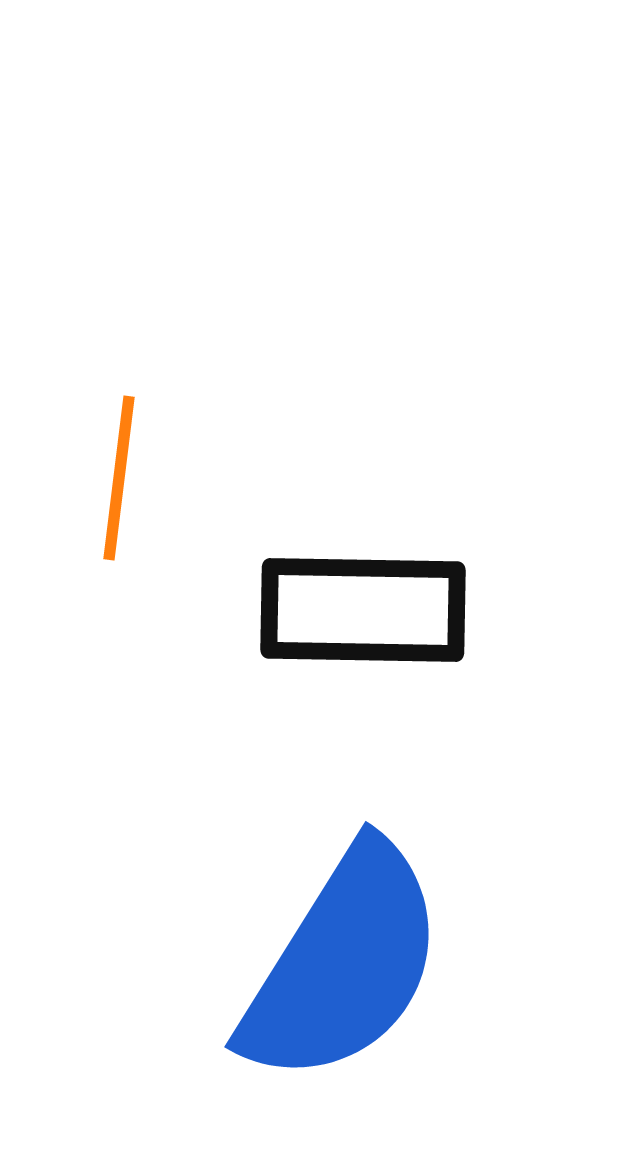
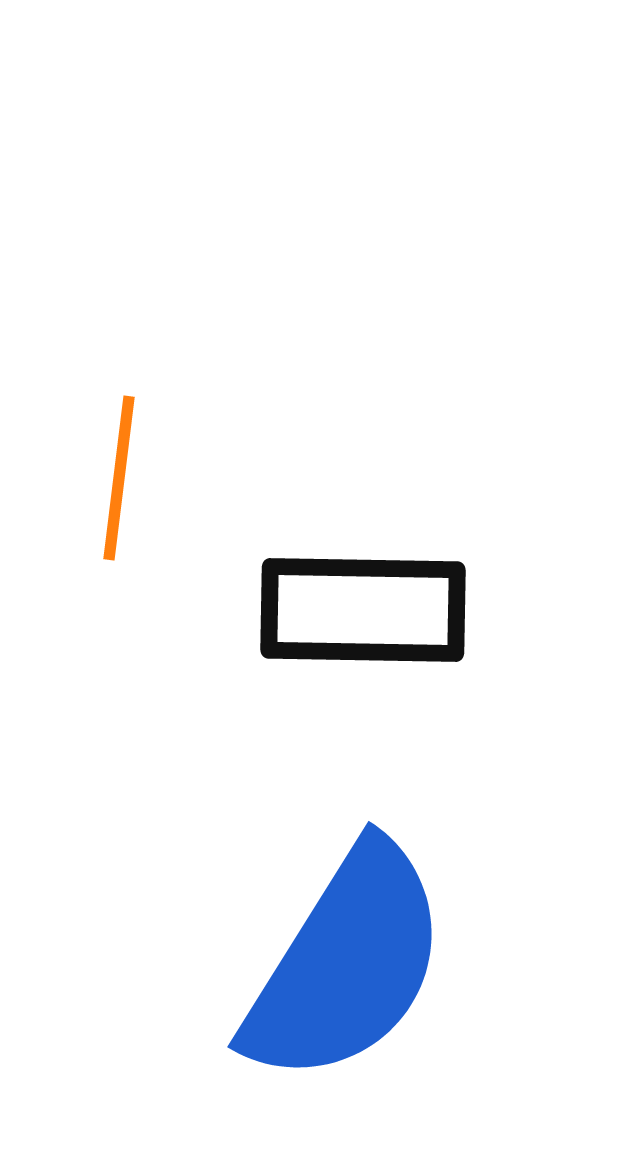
blue semicircle: moved 3 px right
